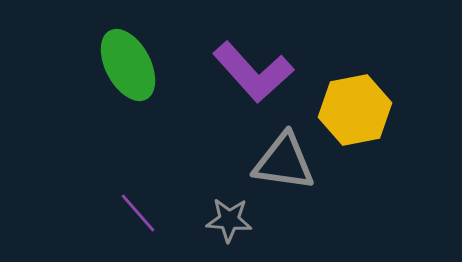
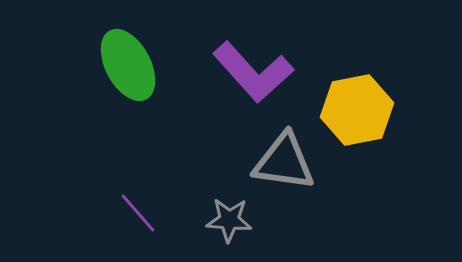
yellow hexagon: moved 2 px right
